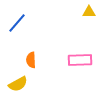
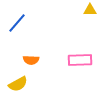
yellow triangle: moved 1 px right, 2 px up
orange semicircle: rotated 84 degrees counterclockwise
